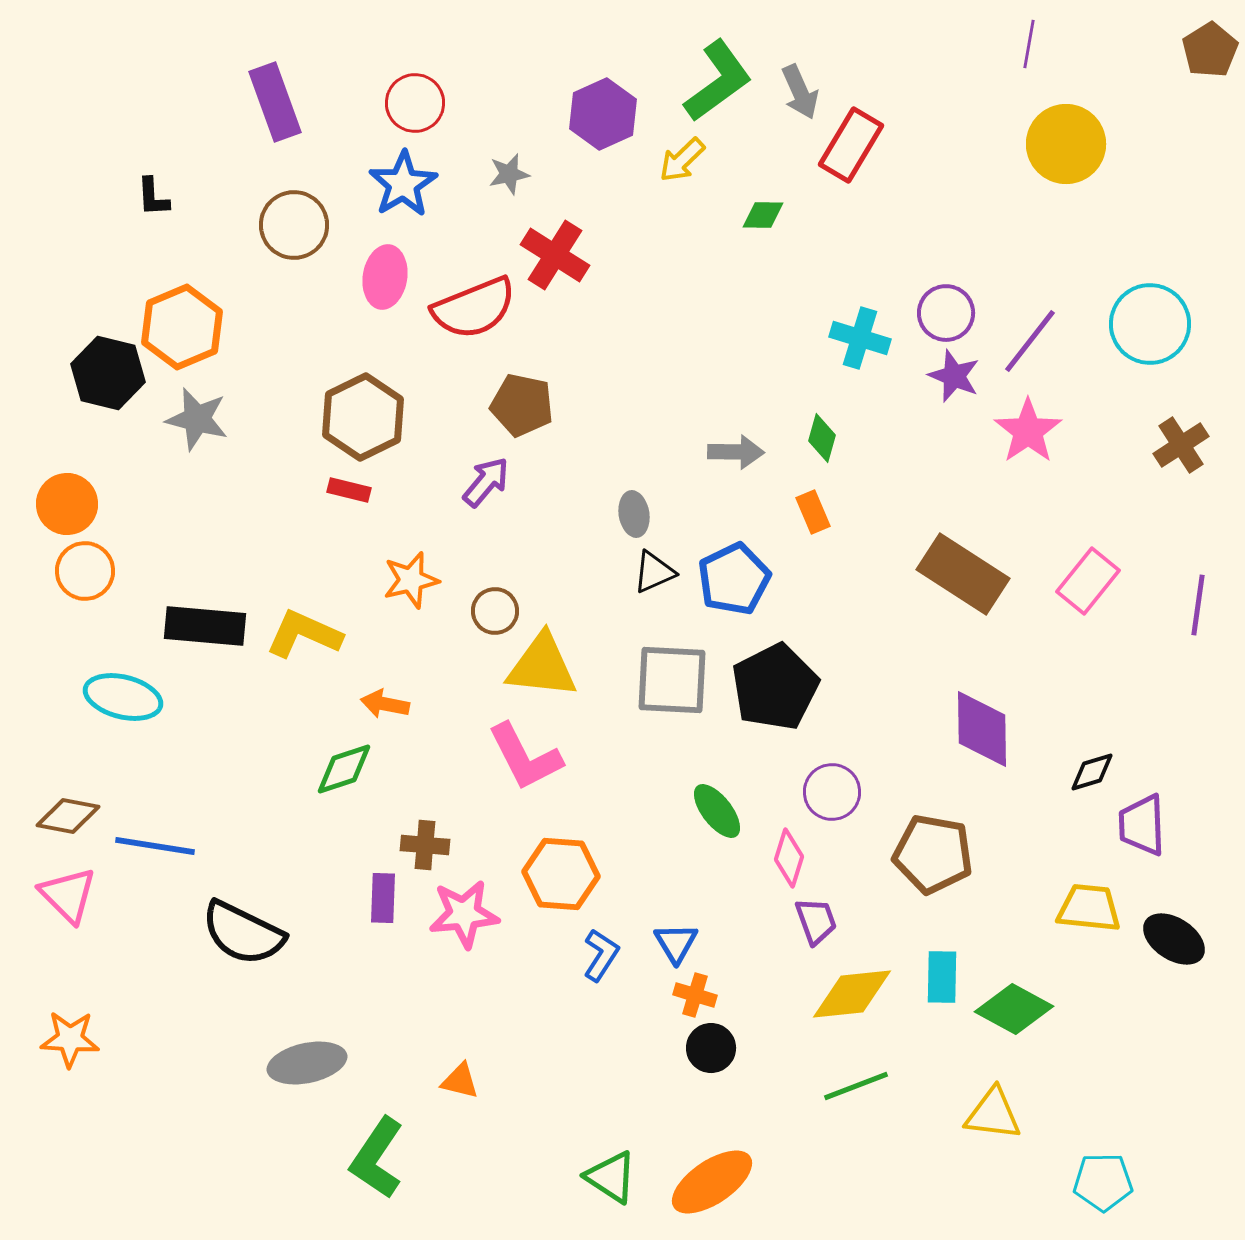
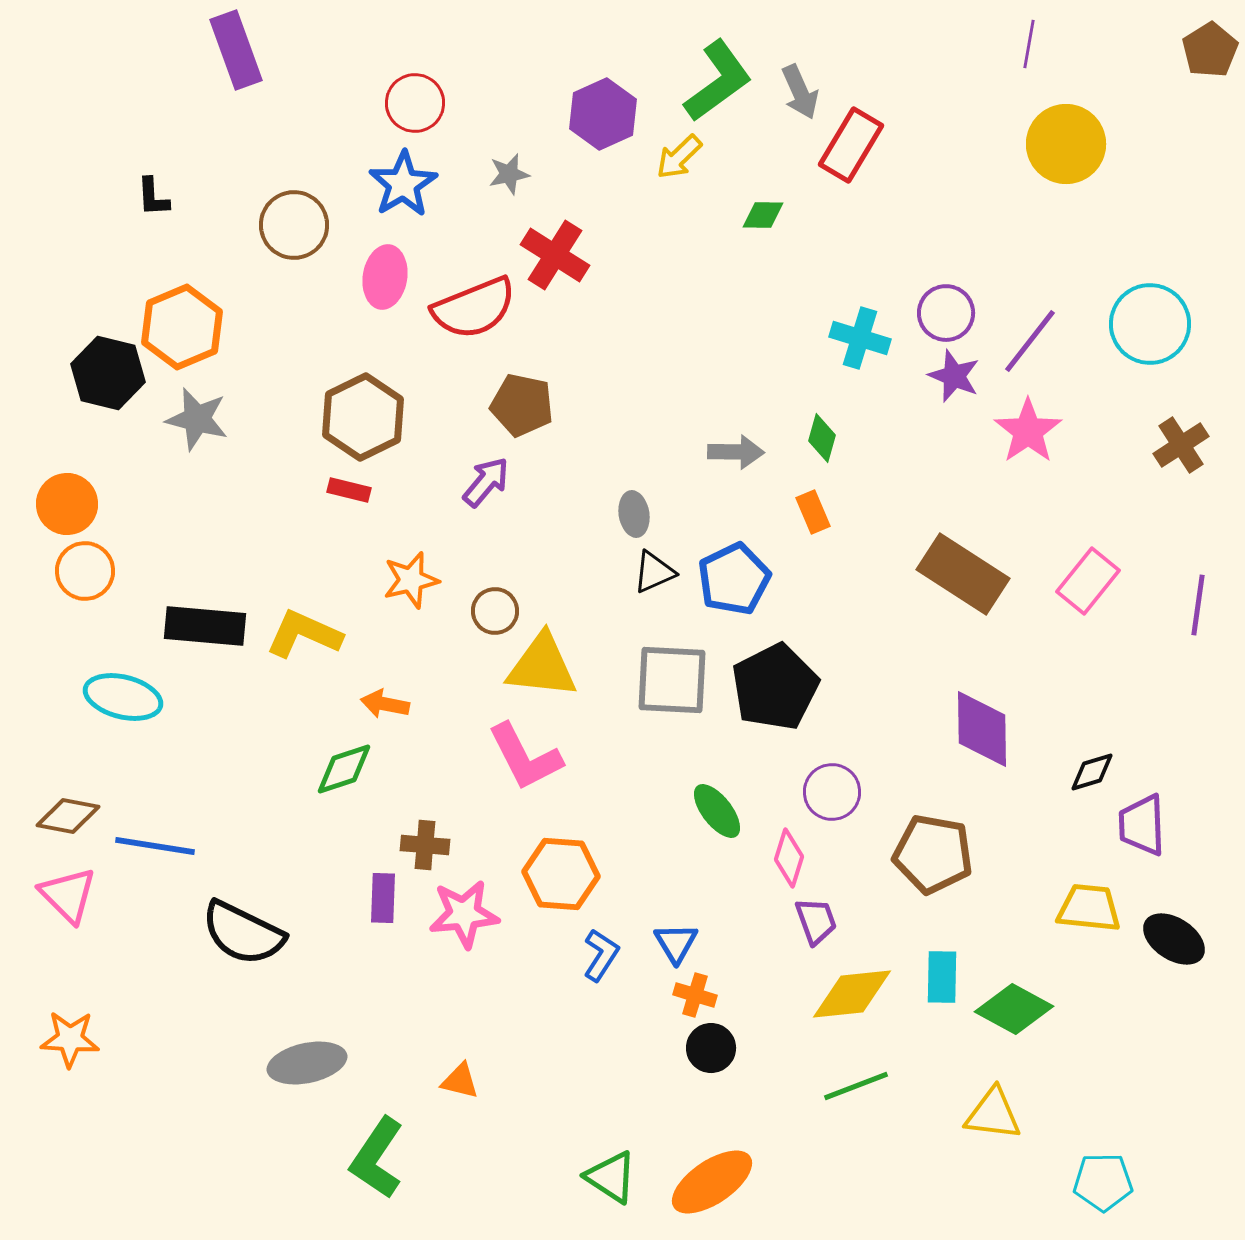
purple rectangle at (275, 102): moved 39 px left, 52 px up
yellow arrow at (682, 160): moved 3 px left, 3 px up
